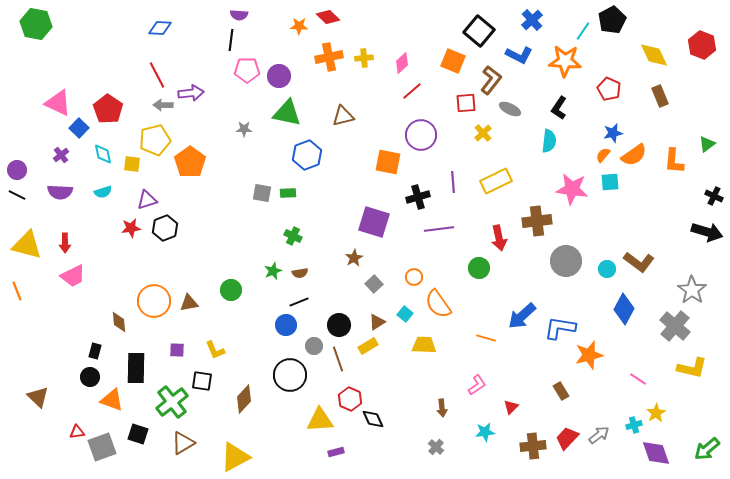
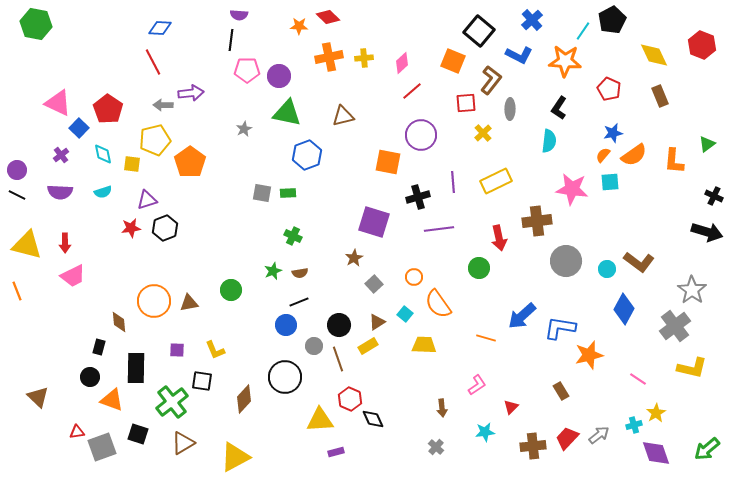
red line at (157, 75): moved 4 px left, 13 px up
gray ellipse at (510, 109): rotated 65 degrees clockwise
gray star at (244, 129): rotated 28 degrees counterclockwise
gray cross at (675, 326): rotated 12 degrees clockwise
black rectangle at (95, 351): moved 4 px right, 4 px up
black circle at (290, 375): moved 5 px left, 2 px down
